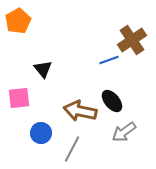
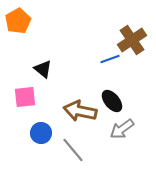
blue line: moved 1 px right, 1 px up
black triangle: rotated 12 degrees counterclockwise
pink square: moved 6 px right, 1 px up
gray arrow: moved 2 px left, 3 px up
gray line: moved 1 px right, 1 px down; rotated 68 degrees counterclockwise
